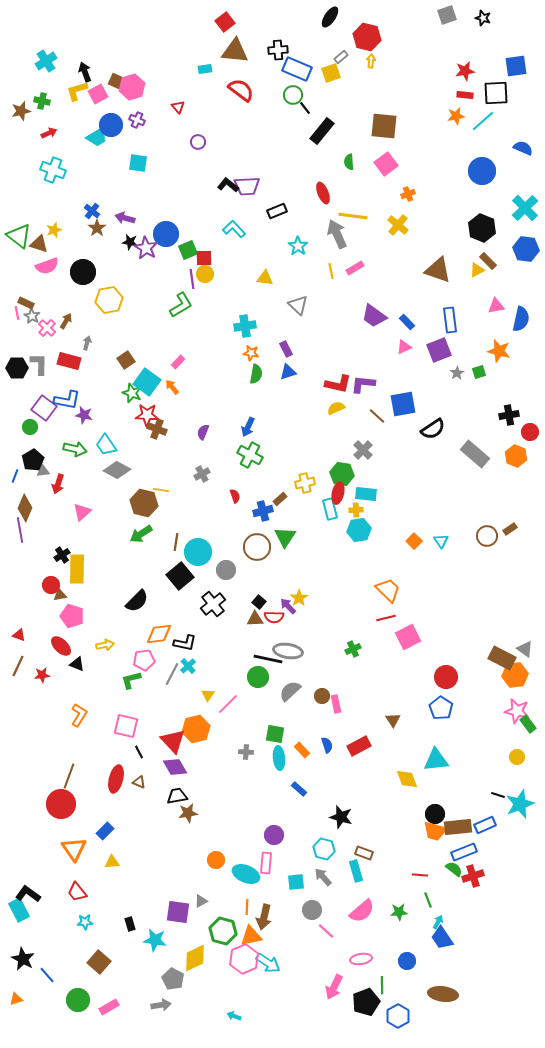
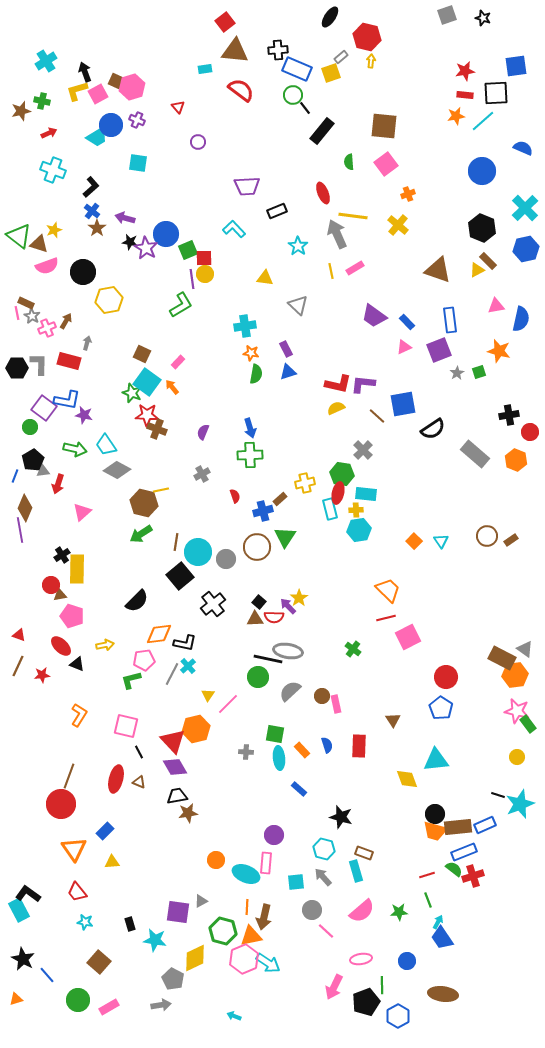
black L-shape at (228, 185): moved 137 px left, 2 px down; rotated 100 degrees clockwise
blue hexagon at (526, 249): rotated 20 degrees counterclockwise
pink cross at (47, 328): rotated 24 degrees clockwise
brown square at (126, 360): moved 16 px right, 6 px up; rotated 30 degrees counterclockwise
blue arrow at (248, 427): moved 2 px right, 1 px down; rotated 42 degrees counterclockwise
green cross at (250, 455): rotated 30 degrees counterclockwise
orange hexagon at (516, 456): moved 4 px down
yellow line at (161, 490): rotated 21 degrees counterclockwise
brown rectangle at (510, 529): moved 1 px right, 11 px down
gray circle at (226, 570): moved 11 px up
green cross at (353, 649): rotated 28 degrees counterclockwise
red rectangle at (359, 746): rotated 60 degrees counterclockwise
red line at (420, 875): moved 7 px right; rotated 21 degrees counterclockwise
cyan star at (85, 922): rotated 14 degrees clockwise
